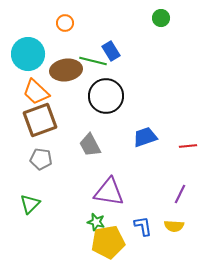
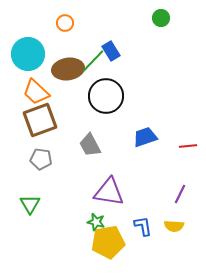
green line: rotated 60 degrees counterclockwise
brown ellipse: moved 2 px right, 1 px up
green triangle: rotated 15 degrees counterclockwise
